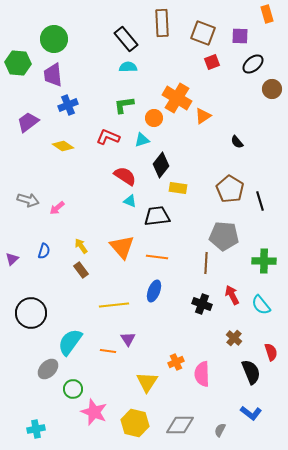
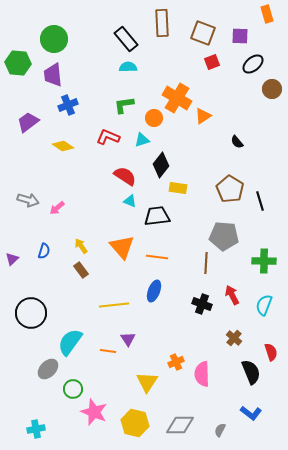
cyan semicircle at (261, 305): moved 3 px right; rotated 60 degrees clockwise
